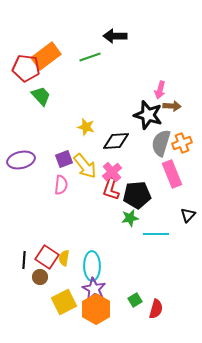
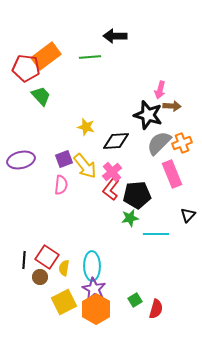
green line: rotated 15 degrees clockwise
gray semicircle: moved 2 px left; rotated 28 degrees clockwise
red L-shape: rotated 20 degrees clockwise
yellow semicircle: moved 10 px down
